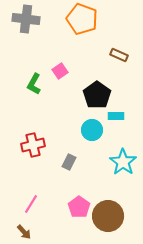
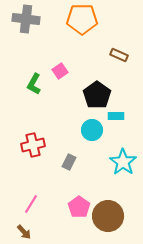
orange pentagon: rotated 20 degrees counterclockwise
